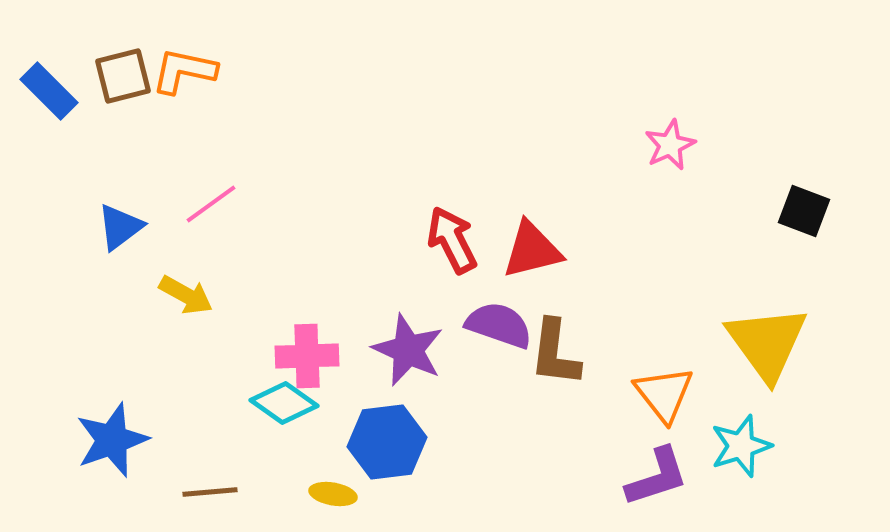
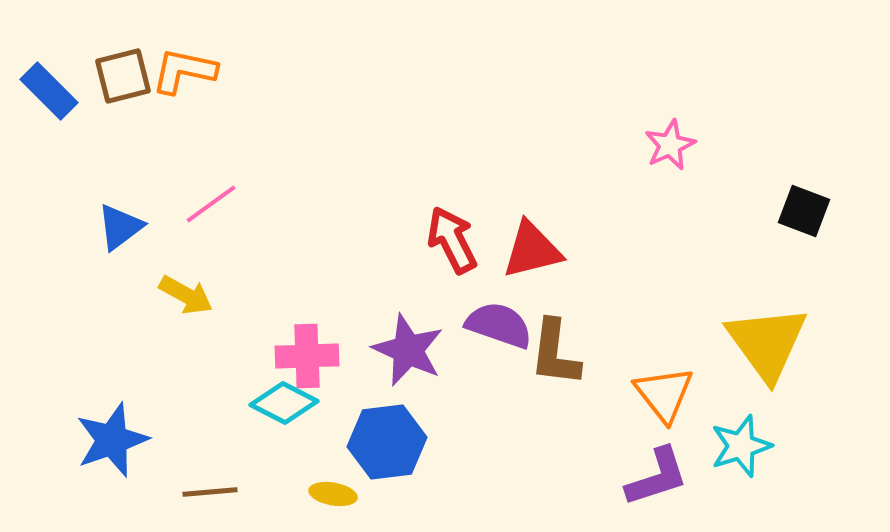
cyan diamond: rotated 8 degrees counterclockwise
